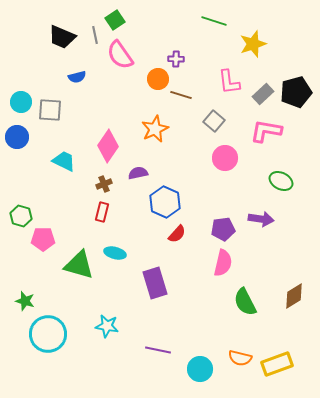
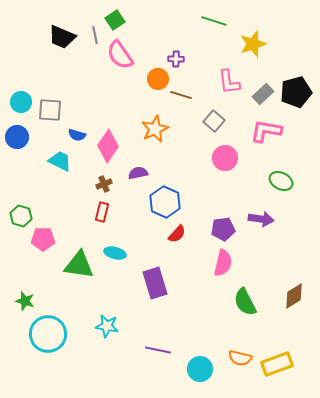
blue semicircle at (77, 77): moved 58 px down; rotated 30 degrees clockwise
cyan trapezoid at (64, 161): moved 4 px left
green triangle at (79, 265): rotated 8 degrees counterclockwise
